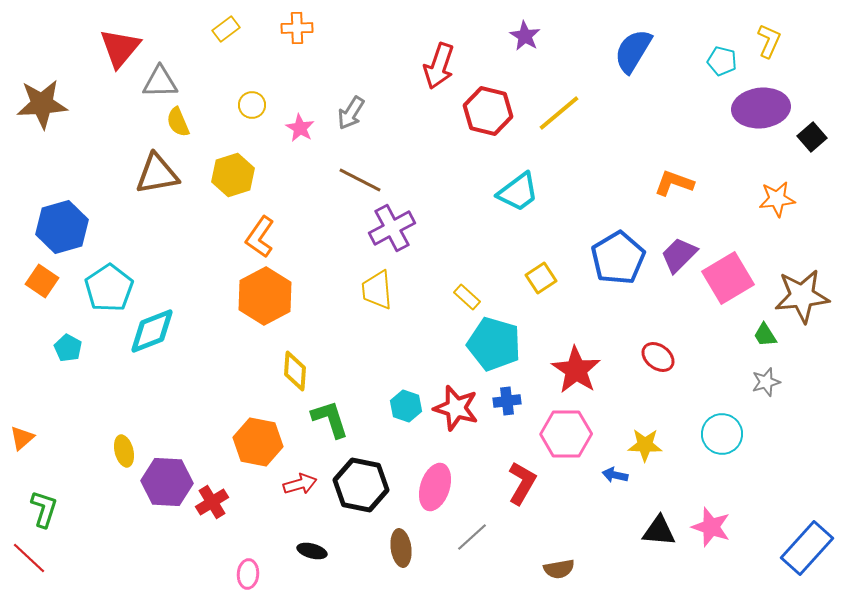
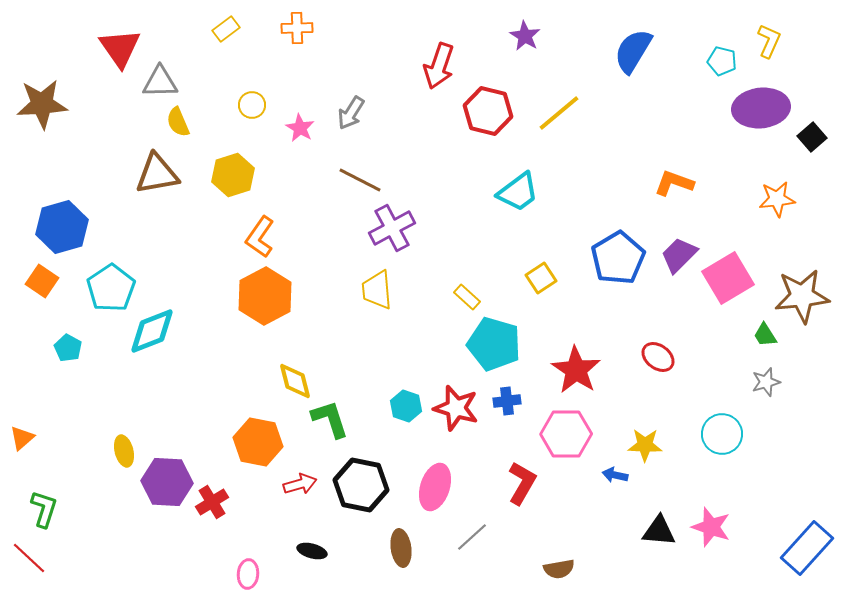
red triangle at (120, 48): rotated 15 degrees counterclockwise
cyan pentagon at (109, 288): moved 2 px right
yellow diamond at (295, 371): moved 10 px down; rotated 18 degrees counterclockwise
